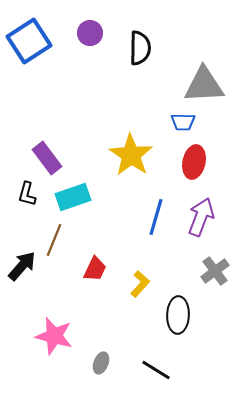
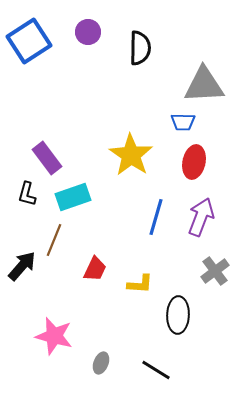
purple circle: moved 2 px left, 1 px up
yellow L-shape: rotated 52 degrees clockwise
